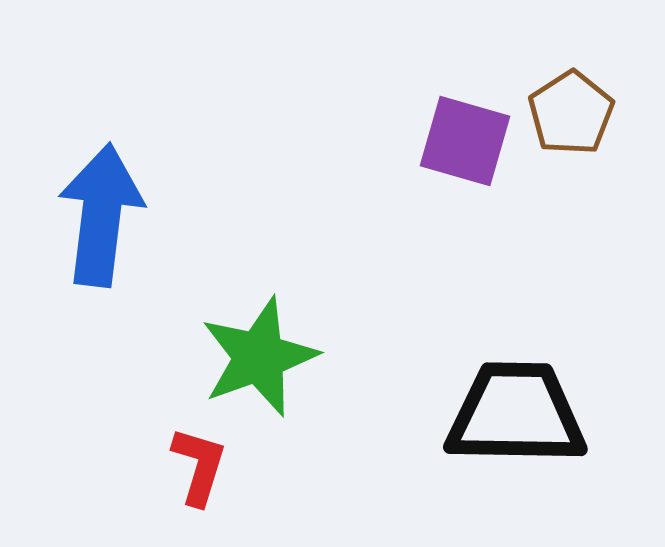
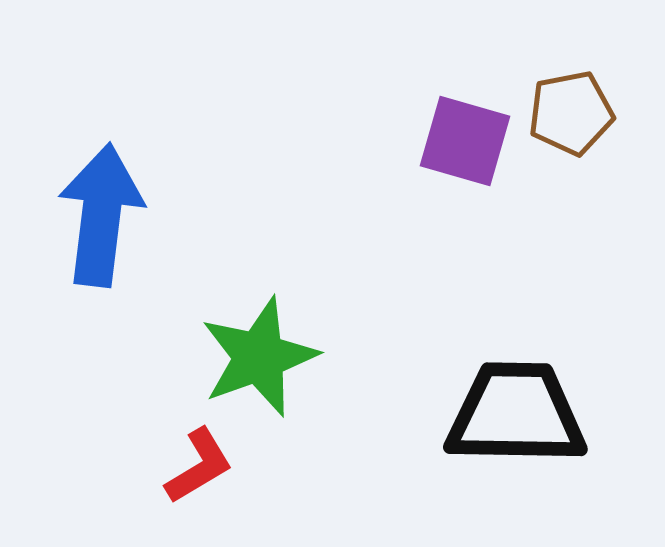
brown pentagon: rotated 22 degrees clockwise
red L-shape: rotated 42 degrees clockwise
